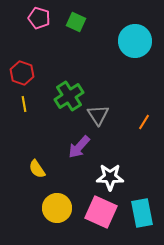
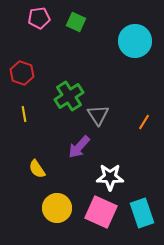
pink pentagon: rotated 25 degrees counterclockwise
yellow line: moved 10 px down
cyan rectangle: rotated 8 degrees counterclockwise
